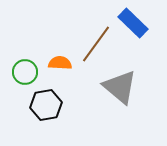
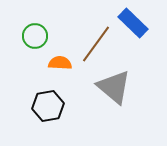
green circle: moved 10 px right, 36 px up
gray triangle: moved 6 px left
black hexagon: moved 2 px right, 1 px down
